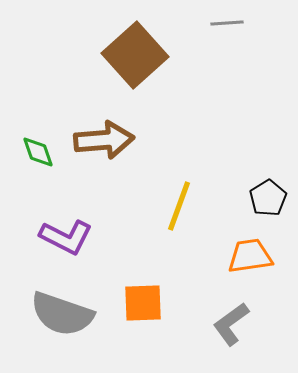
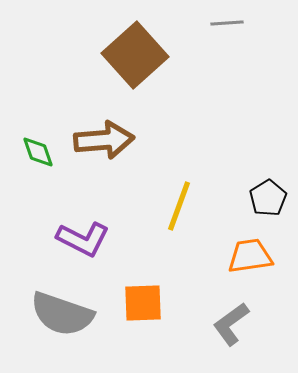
purple L-shape: moved 17 px right, 2 px down
